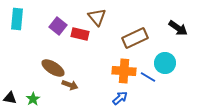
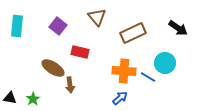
cyan rectangle: moved 7 px down
red rectangle: moved 18 px down
brown rectangle: moved 2 px left, 5 px up
brown arrow: rotated 63 degrees clockwise
